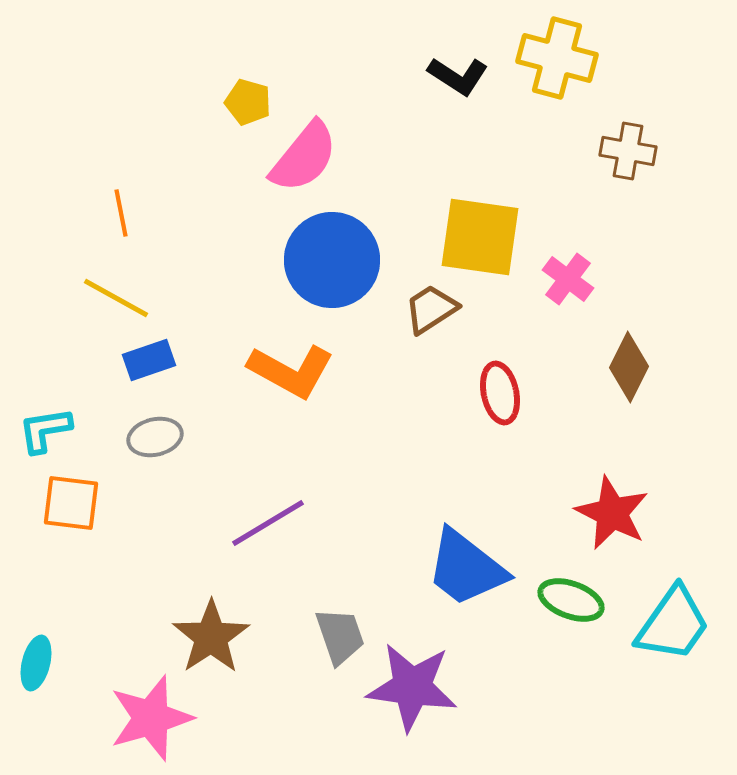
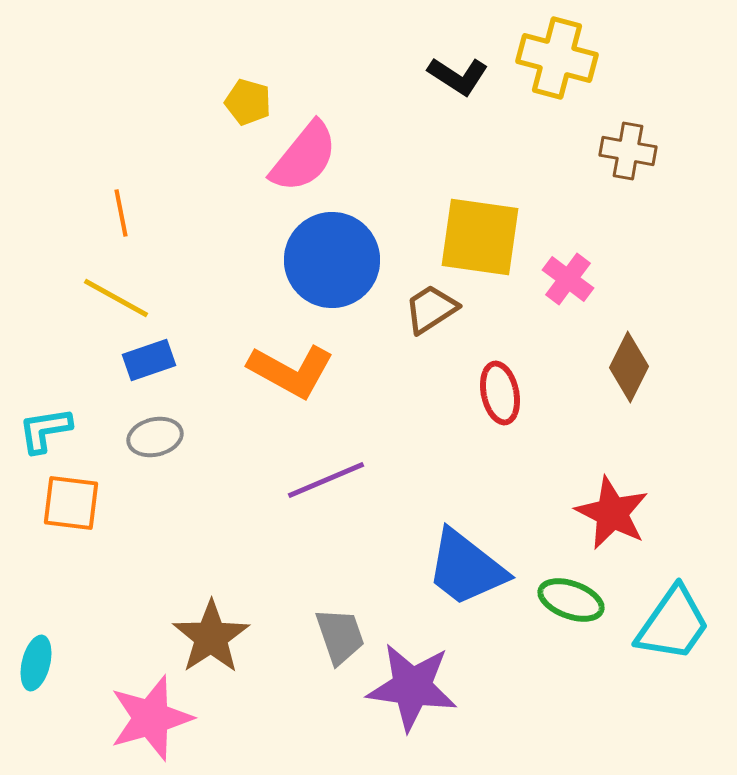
purple line: moved 58 px right, 43 px up; rotated 8 degrees clockwise
